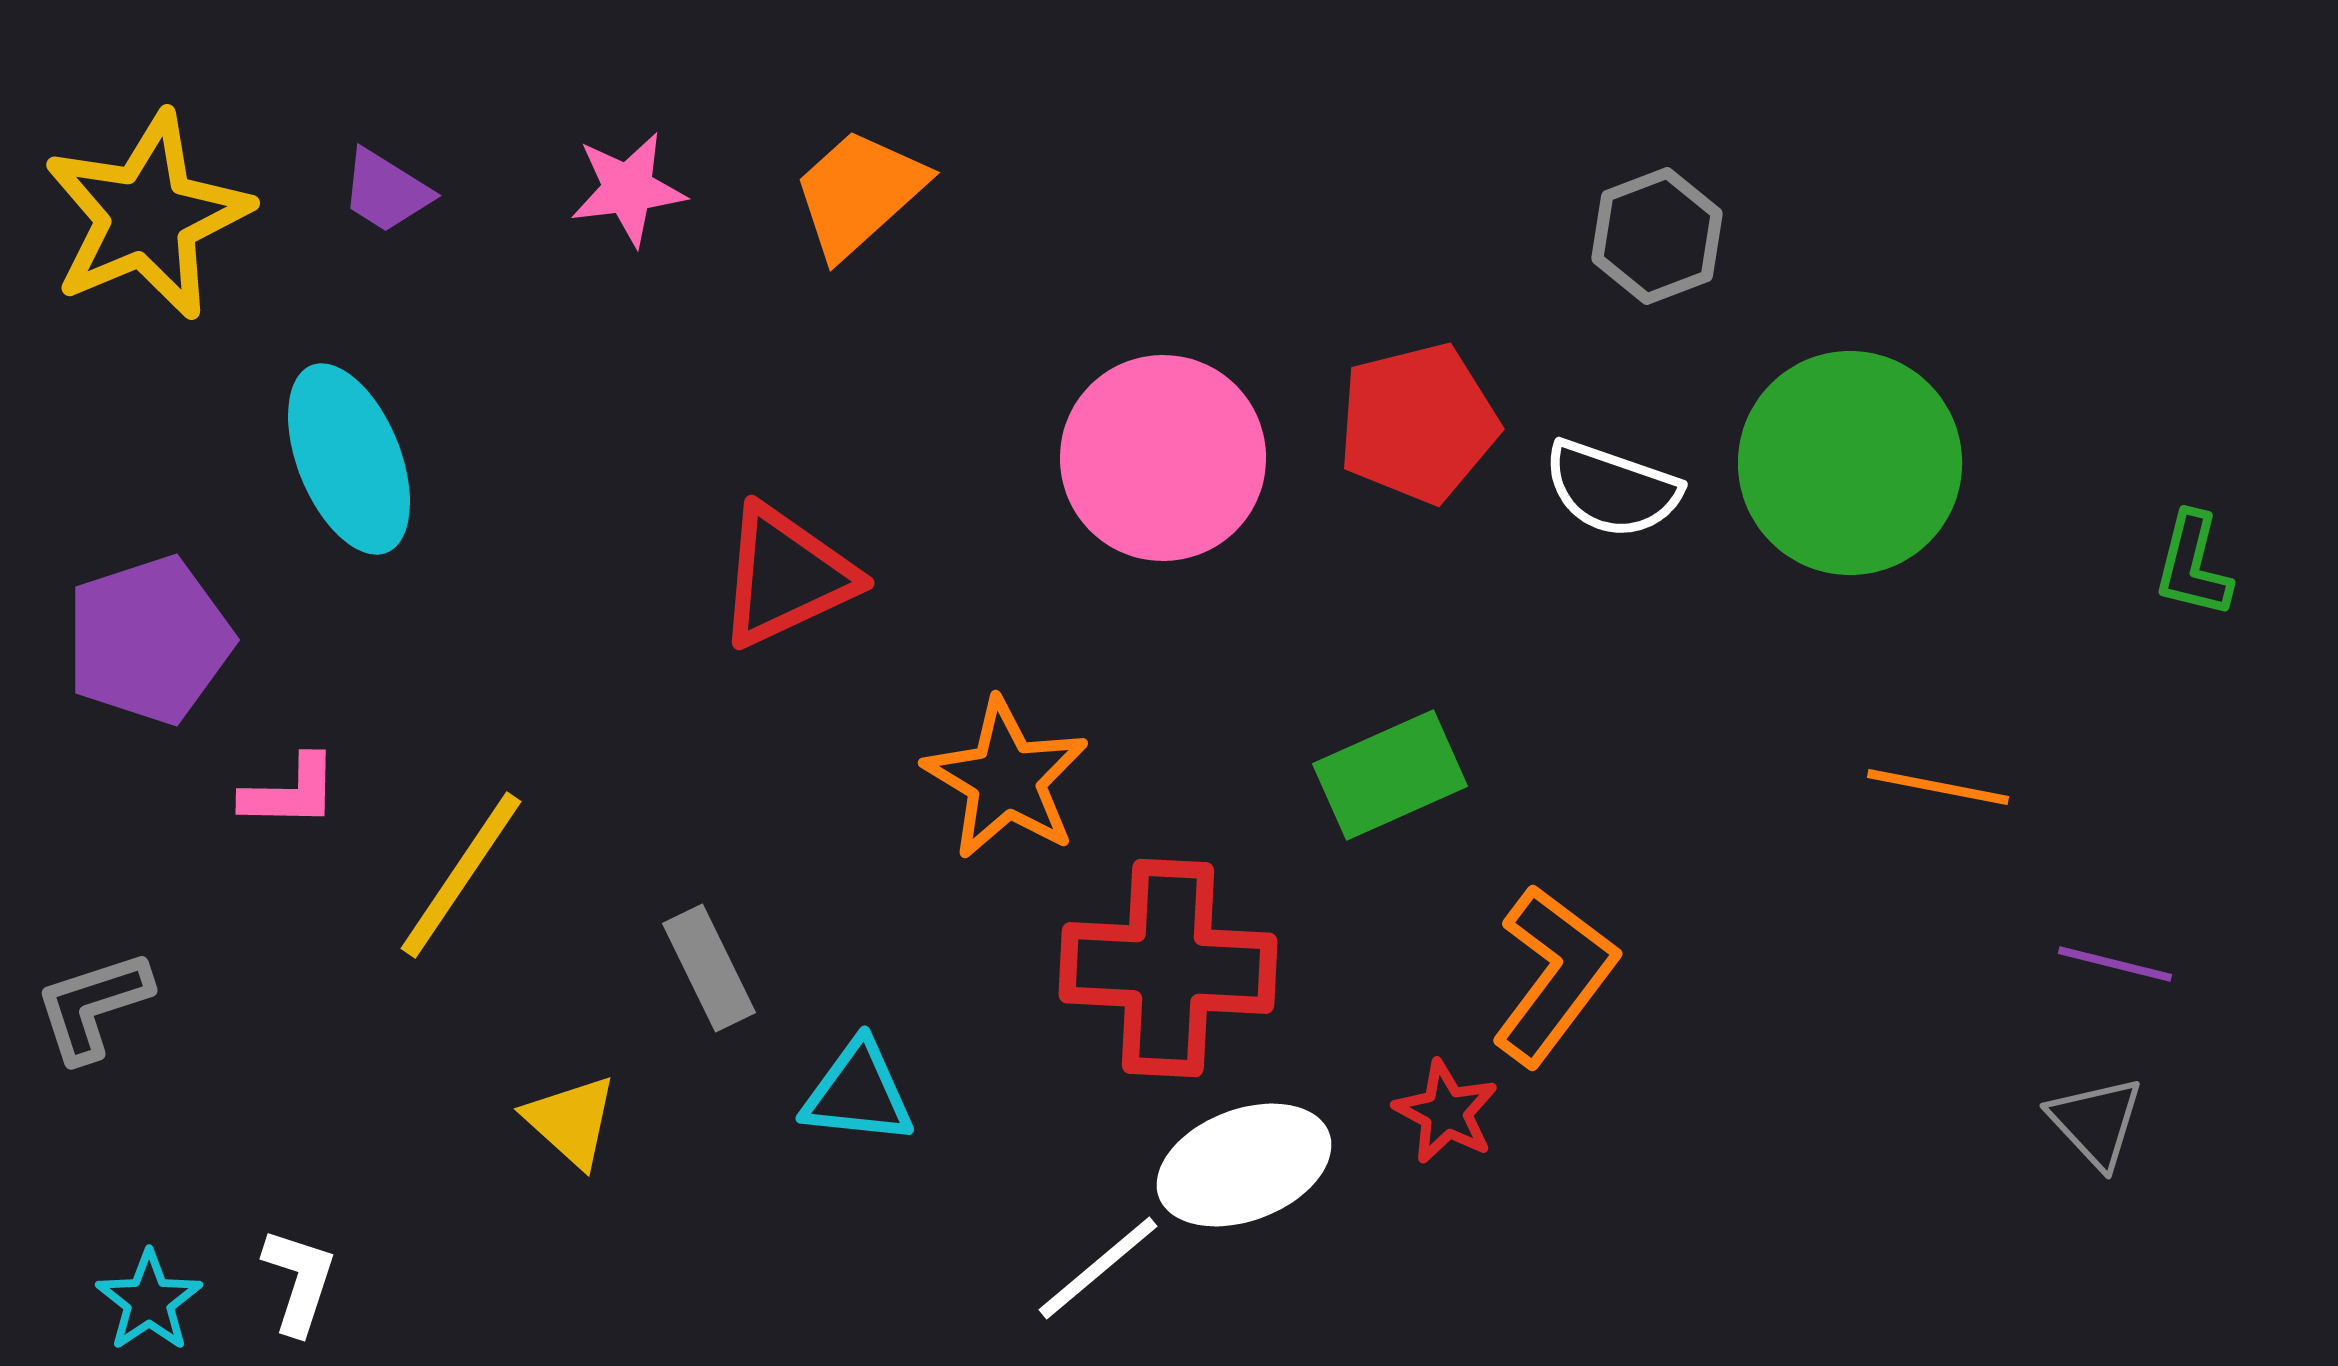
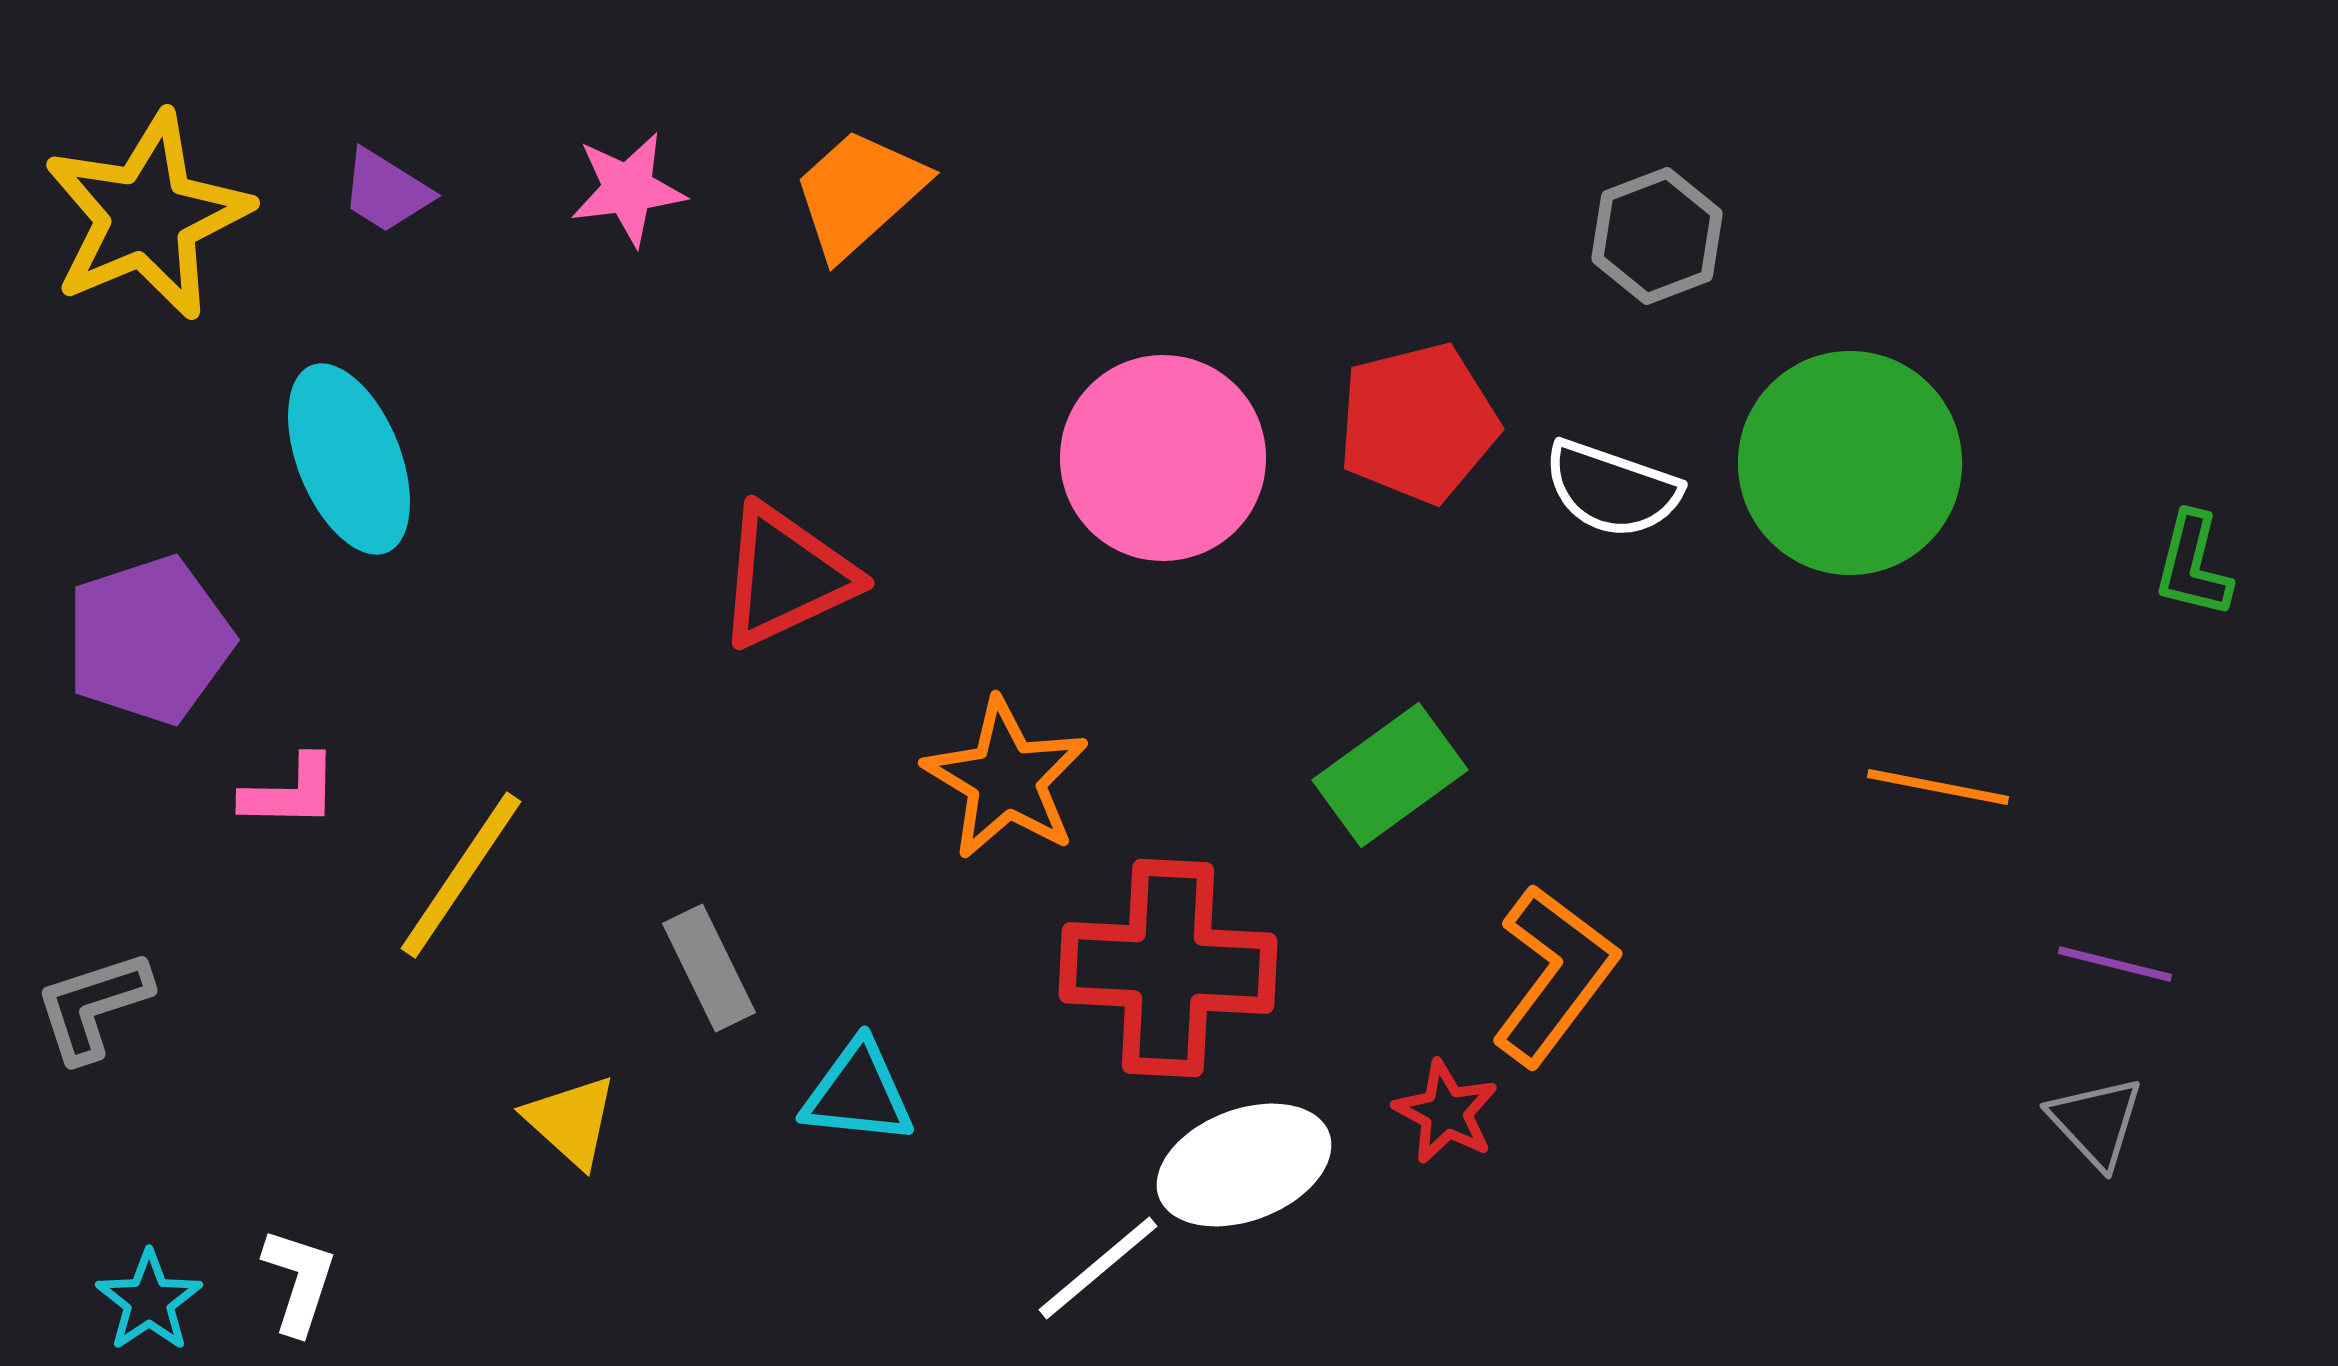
green rectangle: rotated 12 degrees counterclockwise
